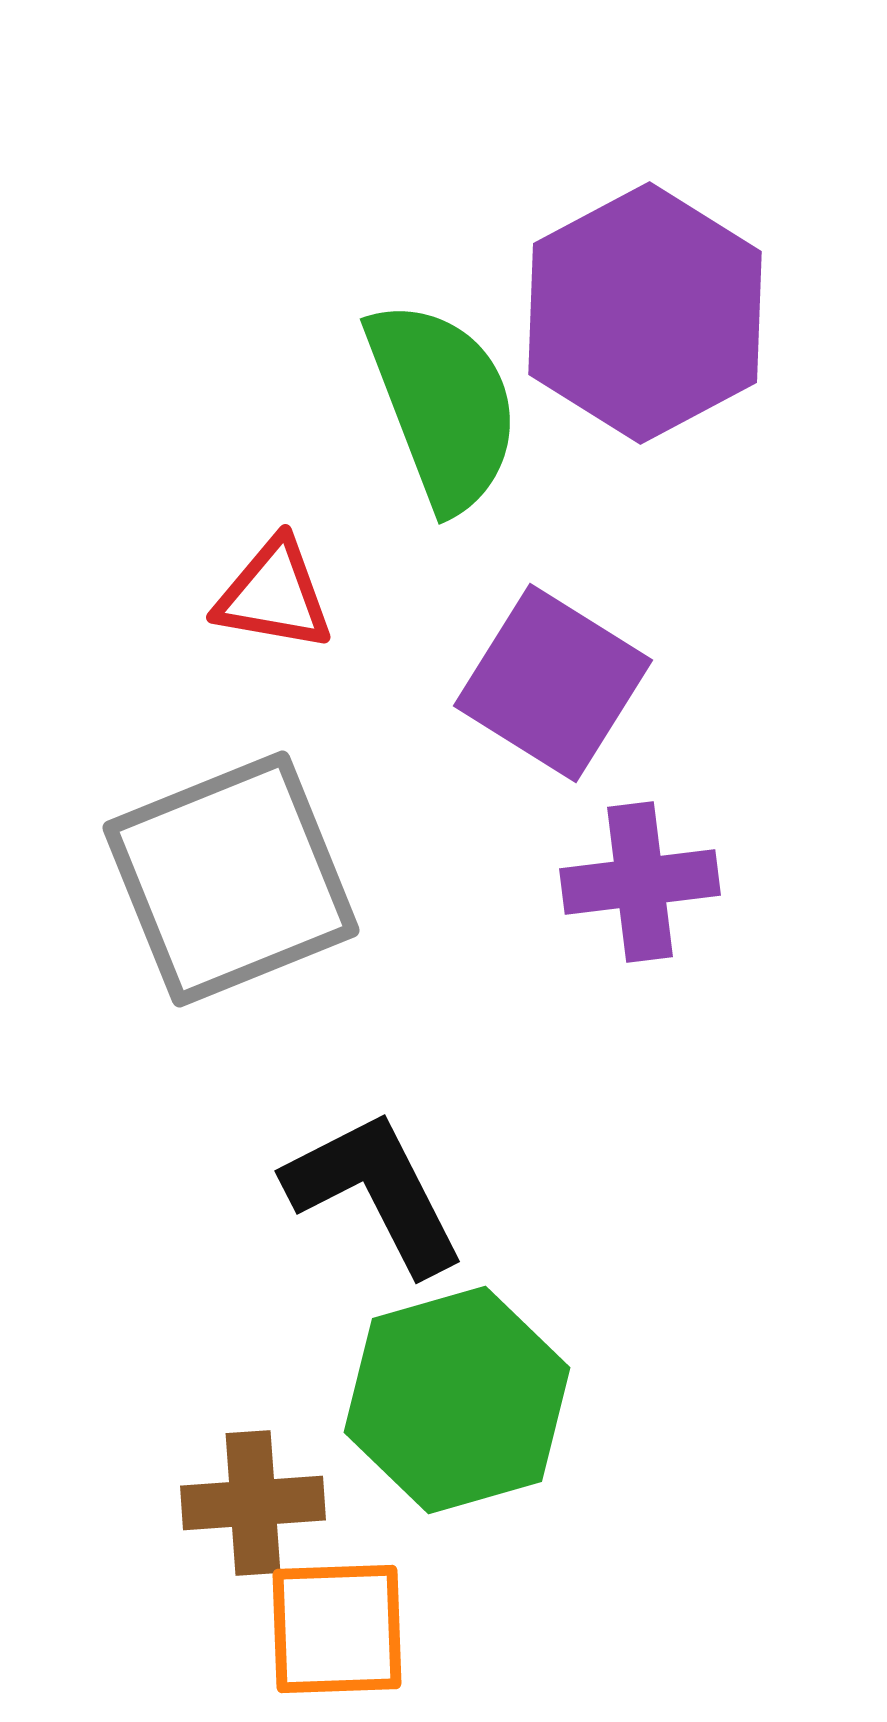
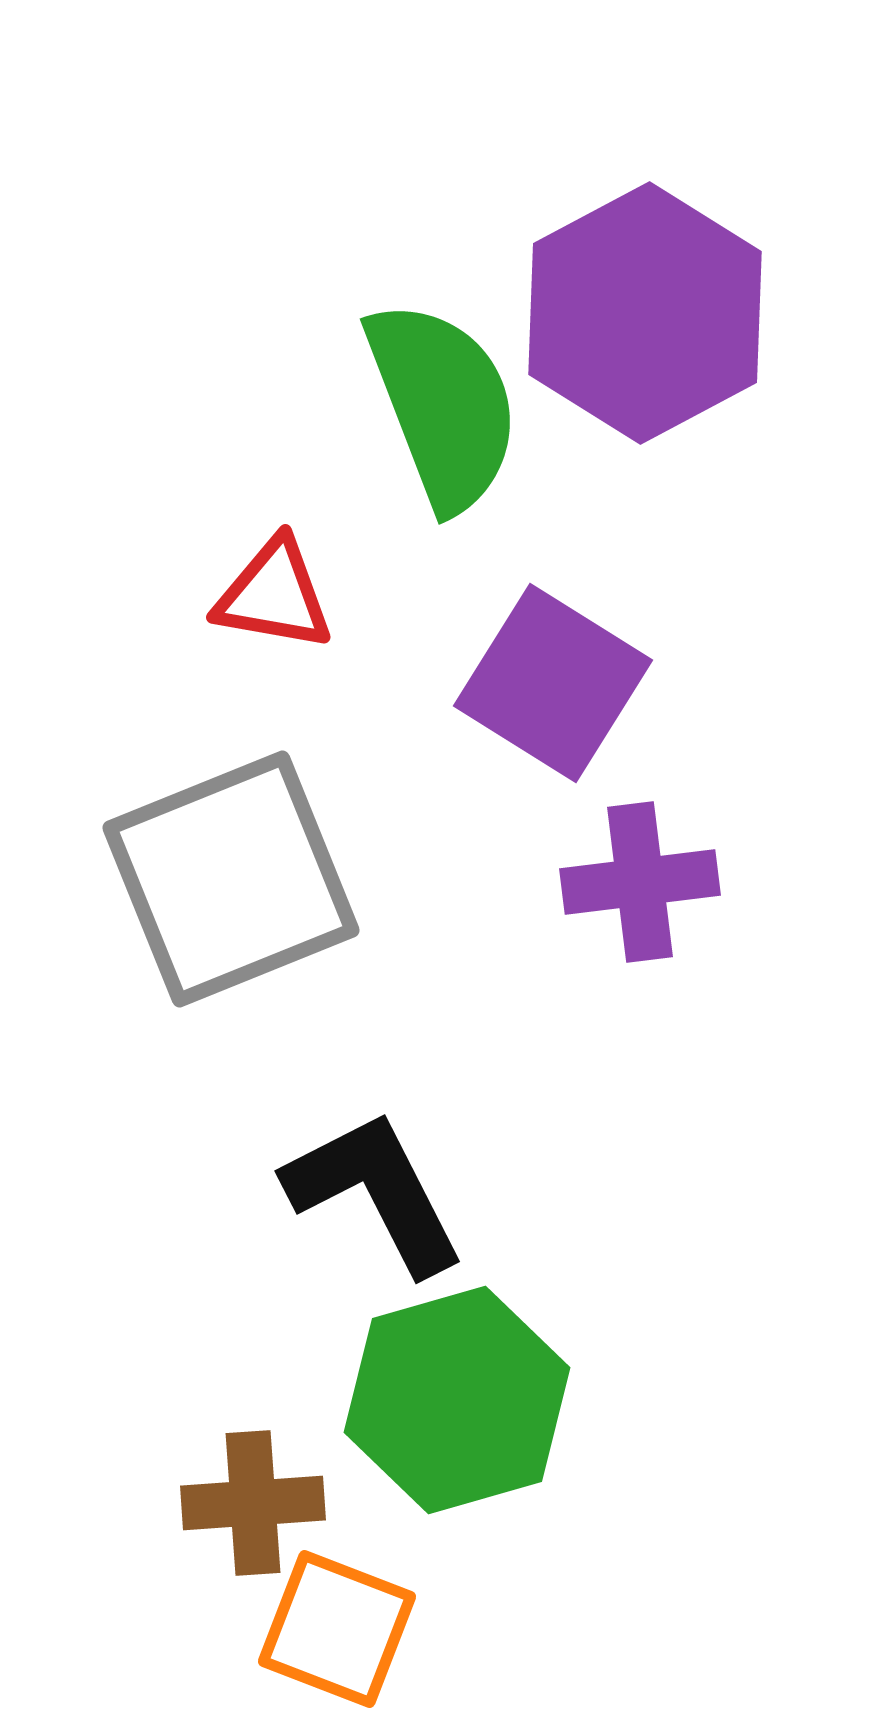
orange square: rotated 23 degrees clockwise
